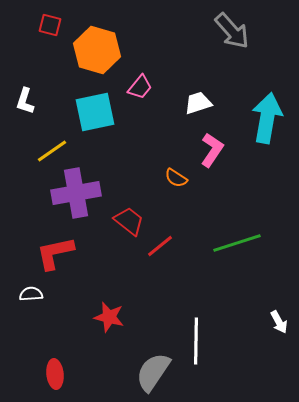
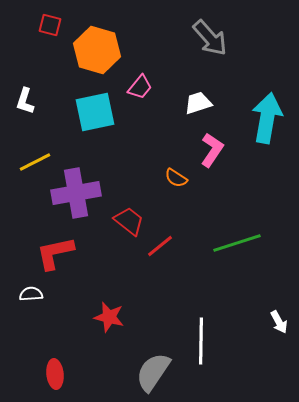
gray arrow: moved 22 px left, 7 px down
yellow line: moved 17 px left, 11 px down; rotated 8 degrees clockwise
white line: moved 5 px right
